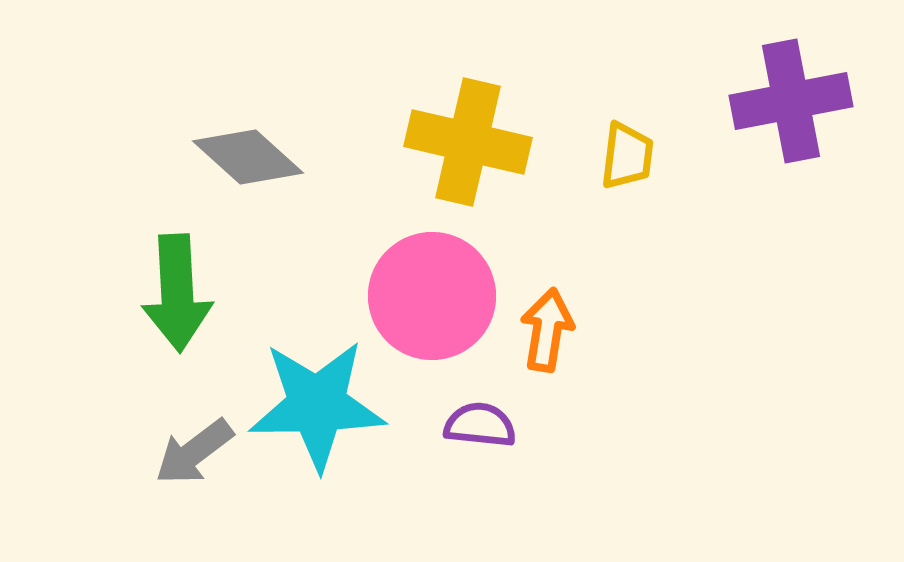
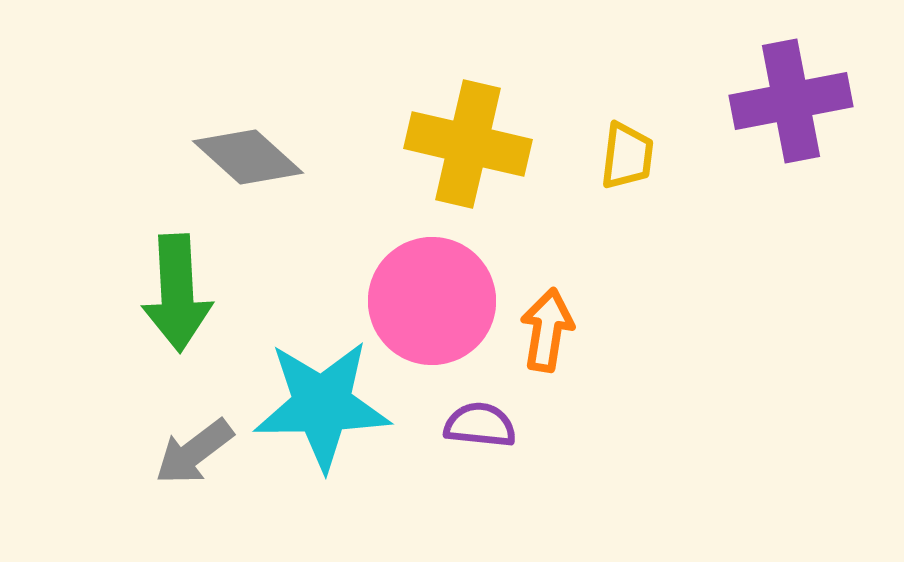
yellow cross: moved 2 px down
pink circle: moved 5 px down
cyan star: moved 5 px right
